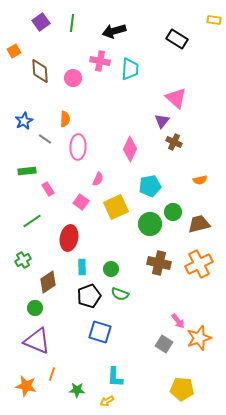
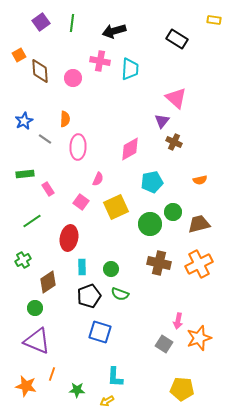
orange square at (14, 51): moved 5 px right, 4 px down
pink diamond at (130, 149): rotated 35 degrees clockwise
green rectangle at (27, 171): moved 2 px left, 3 px down
cyan pentagon at (150, 186): moved 2 px right, 4 px up
pink arrow at (178, 321): rotated 49 degrees clockwise
